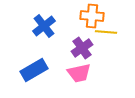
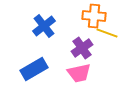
orange cross: moved 2 px right
yellow line: moved 1 px right, 1 px down; rotated 15 degrees clockwise
blue rectangle: moved 1 px up
